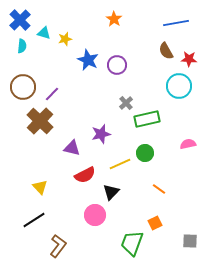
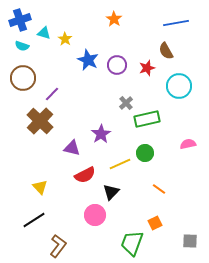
blue cross: rotated 25 degrees clockwise
yellow star: rotated 24 degrees counterclockwise
cyan semicircle: rotated 104 degrees clockwise
red star: moved 42 px left, 9 px down; rotated 21 degrees counterclockwise
brown circle: moved 9 px up
purple star: rotated 18 degrees counterclockwise
